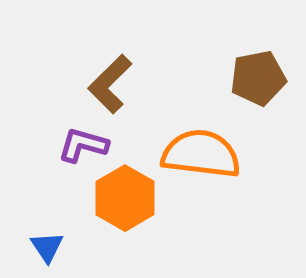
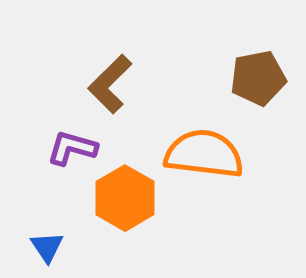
purple L-shape: moved 11 px left, 3 px down
orange semicircle: moved 3 px right
